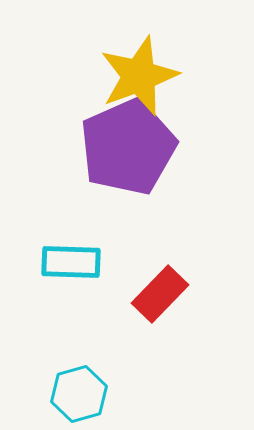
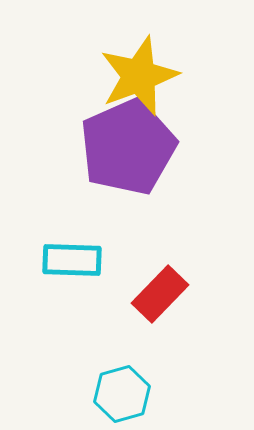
cyan rectangle: moved 1 px right, 2 px up
cyan hexagon: moved 43 px right
